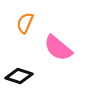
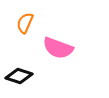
pink semicircle: rotated 20 degrees counterclockwise
